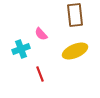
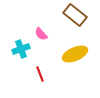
brown rectangle: rotated 45 degrees counterclockwise
yellow ellipse: moved 3 px down
